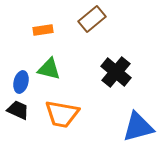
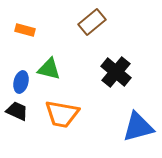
brown rectangle: moved 3 px down
orange rectangle: moved 18 px left; rotated 24 degrees clockwise
black trapezoid: moved 1 px left, 1 px down
